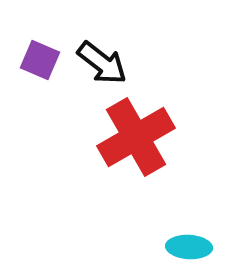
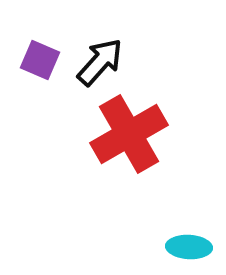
black arrow: moved 2 px left, 1 px up; rotated 86 degrees counterclockwise
red cross: moved 7 px left, 3 px up
